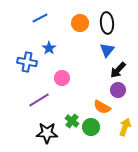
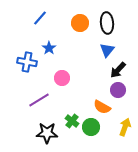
blue line: rotated 21 degrees counterclockwise
